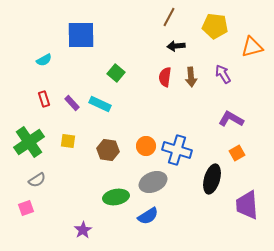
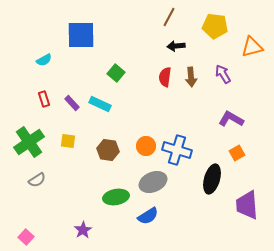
pink square: moved 29 px down; rotated 28 degrees counterclockwise
